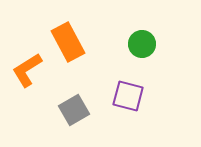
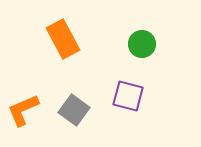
orange rectangle: moved 5 px left, 3 px up
orange L-shape: moved 4 px left, 40 px down; rotated 9 degrees clockwise
gray square: rotated 24 degrees counterclockwise
